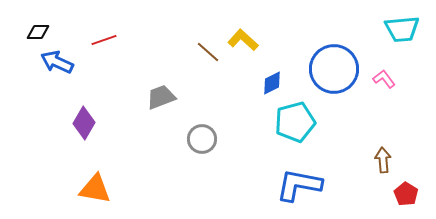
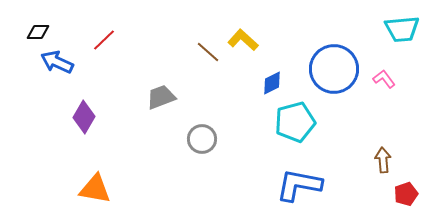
red line: rotated 25 degrees counterclockwise
purple diamond: moved 6 px up
red pentagon: rotated 20 degrees clockwise
